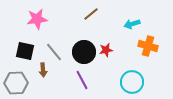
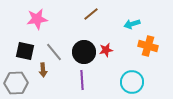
purple line: rotated 24 degrees clockwise
